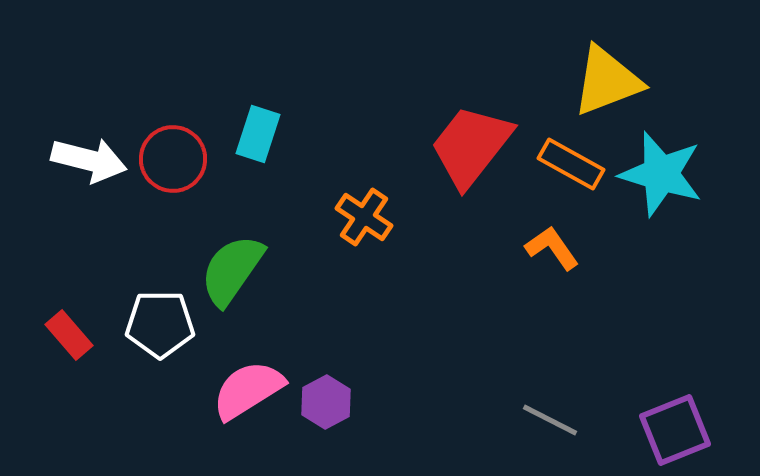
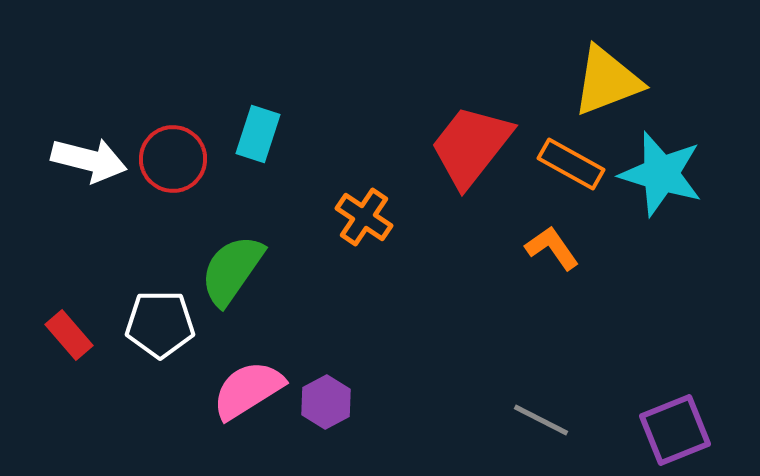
gray line: moved 9 px left
